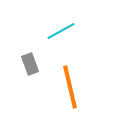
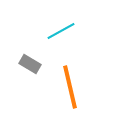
gray rectangle: rotated 40 degrees counterclockwise
